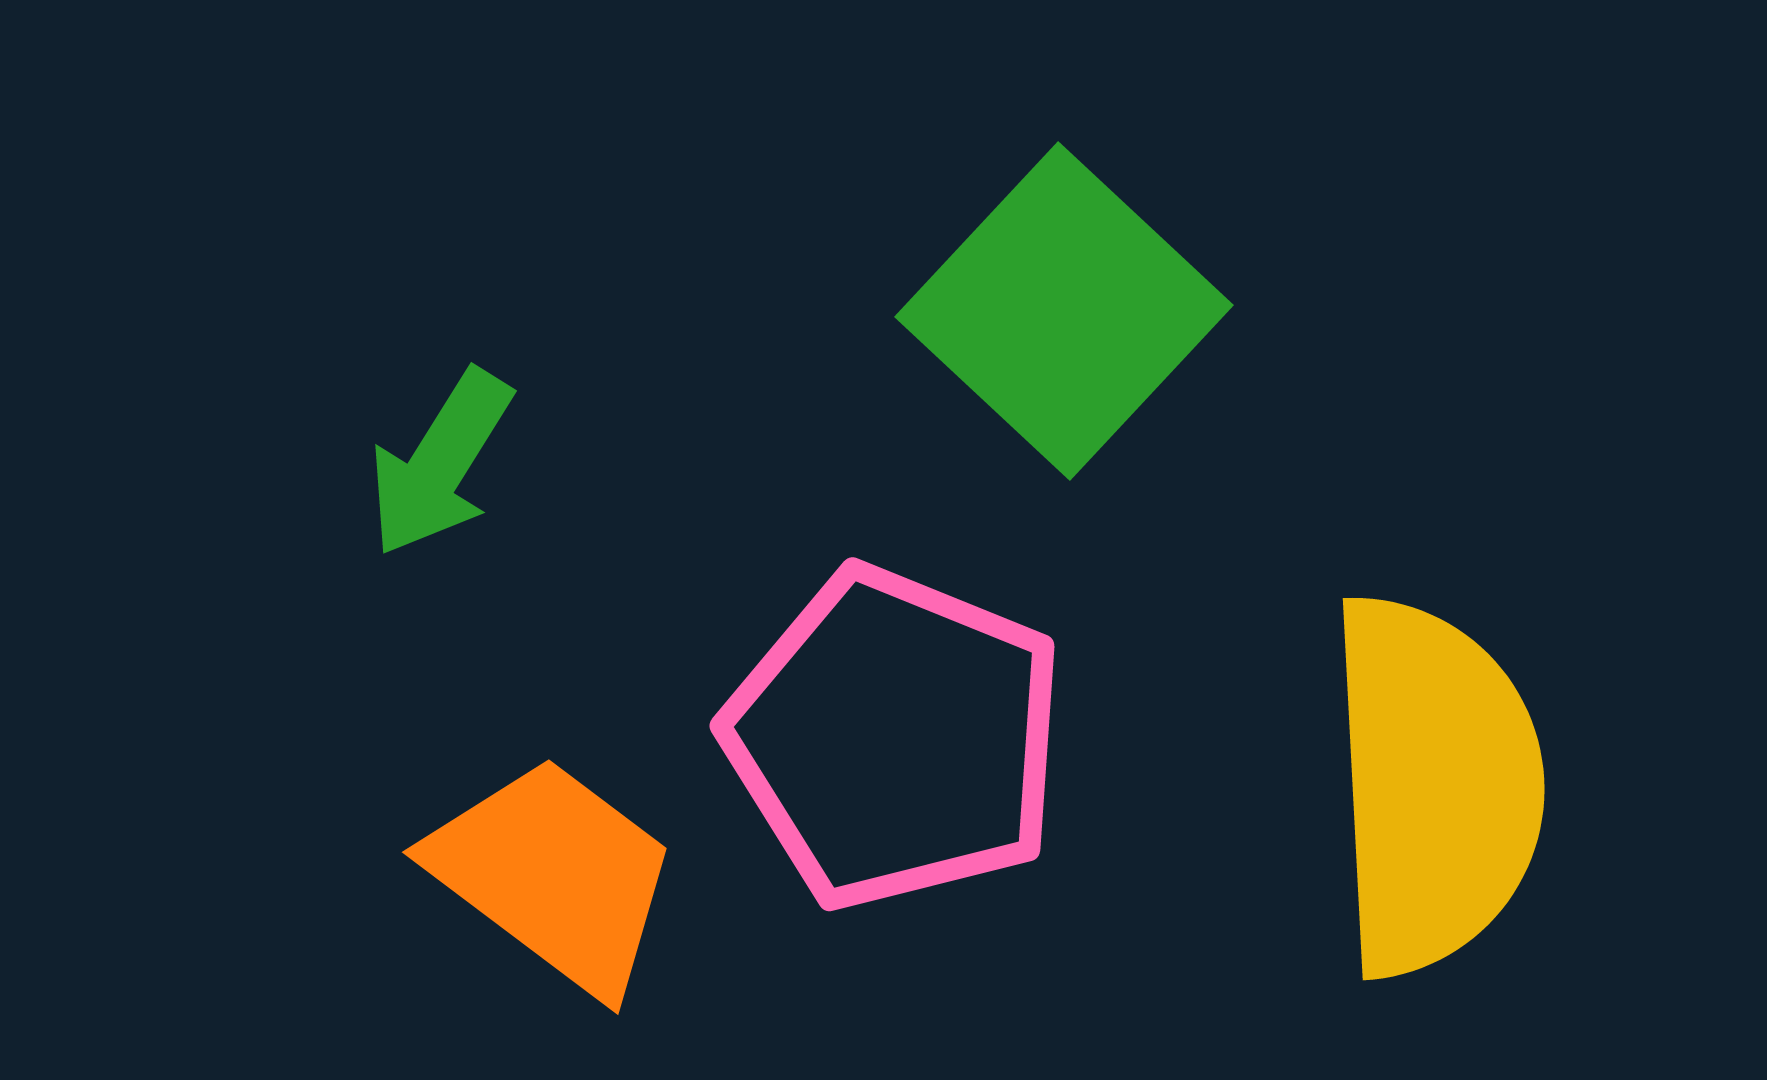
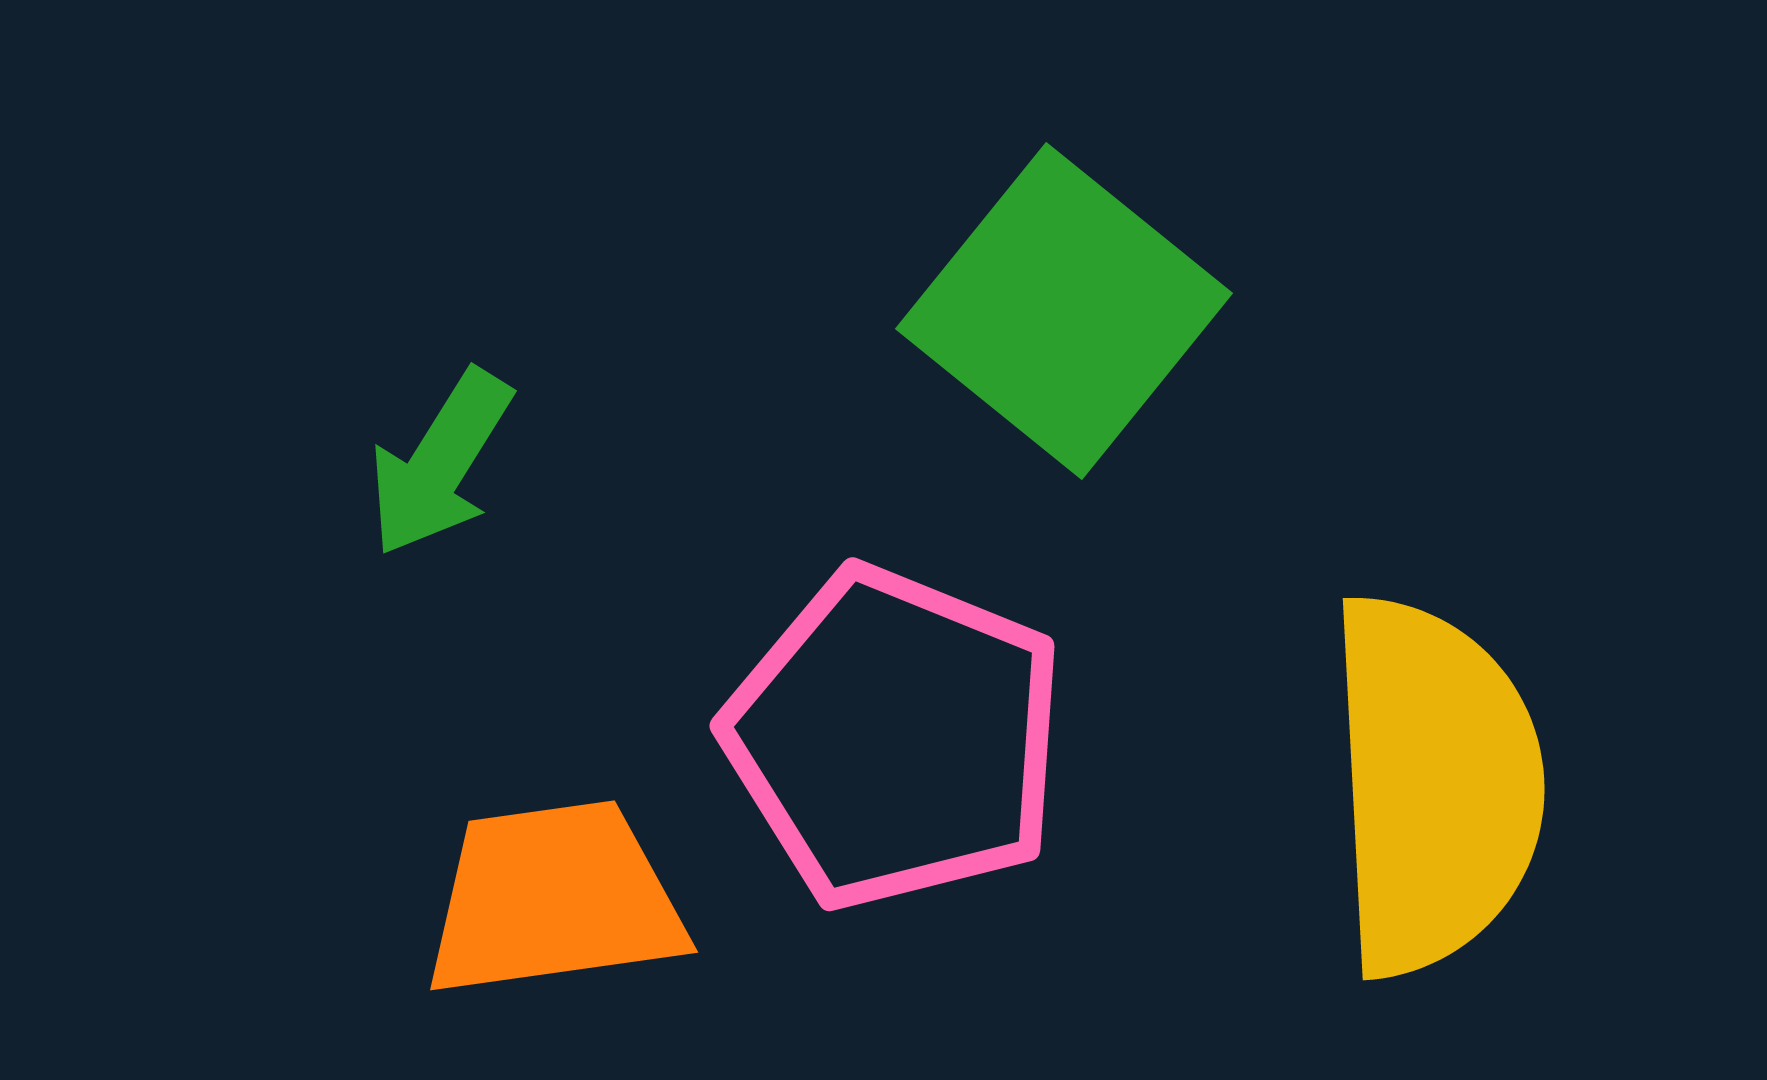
green square: rotated 4 degrees counterclockwise
orange trapezoid: moved 24 px down; rotated 45 degrees counterclockwise
